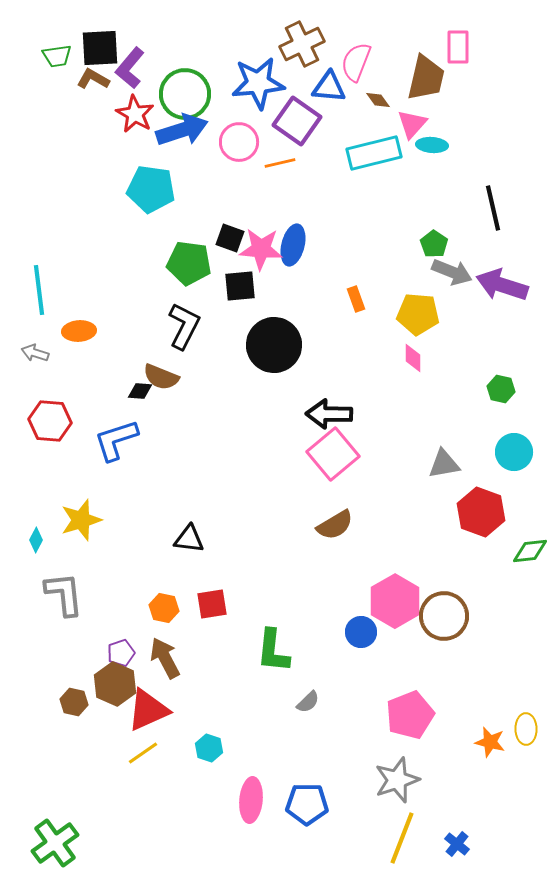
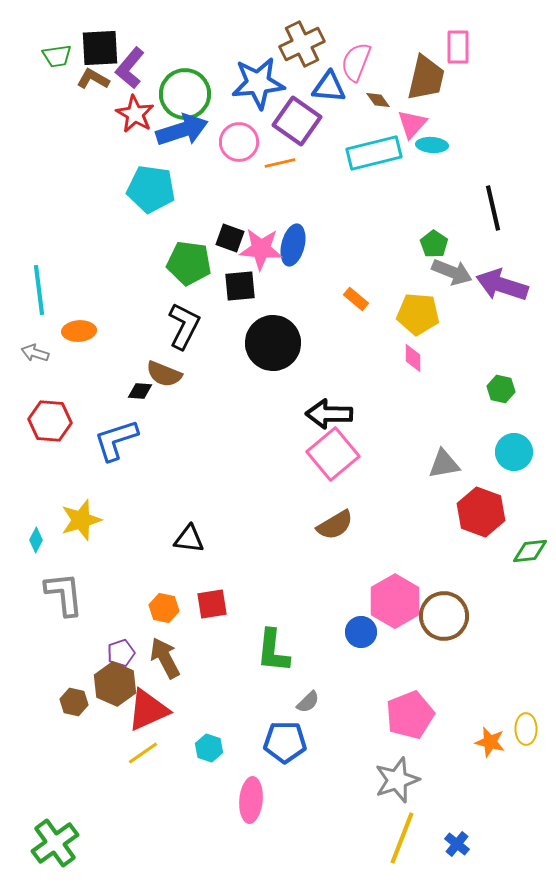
orange rectangle at (356, 299): rotated 30 degrees counterclockwise
black circle at (274, 345): moved 1 px left, 2 px up
brown semicircle at (161, 377): moved 3 px right, 3 px up
blue pentagon at (307, 804): moved 22 px left, 62 px up
